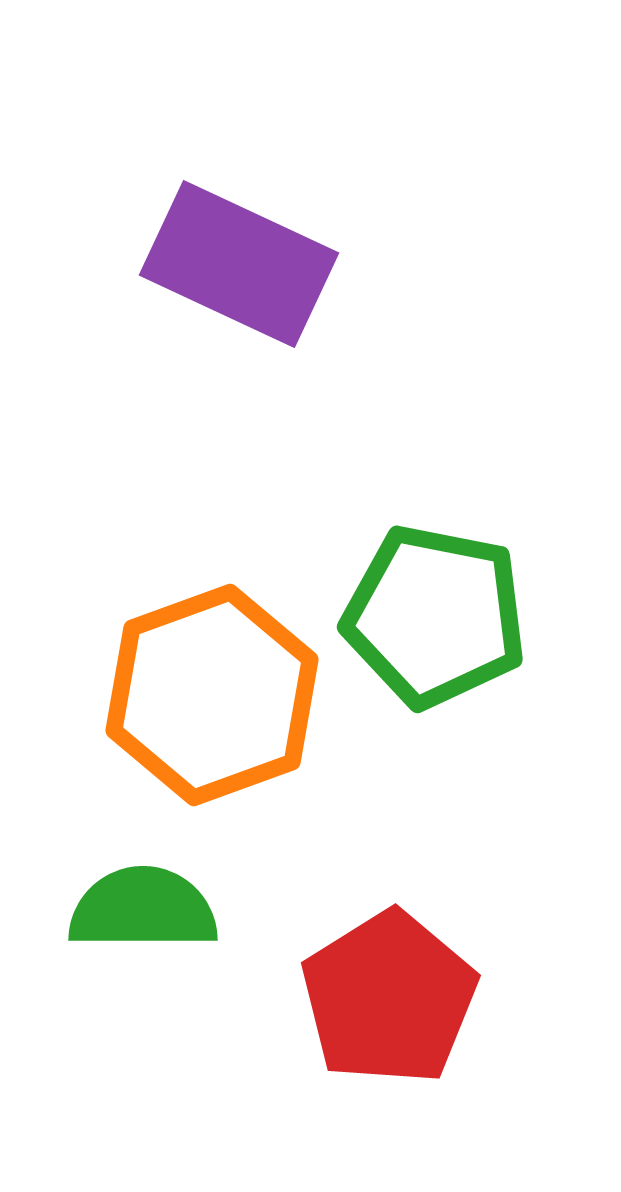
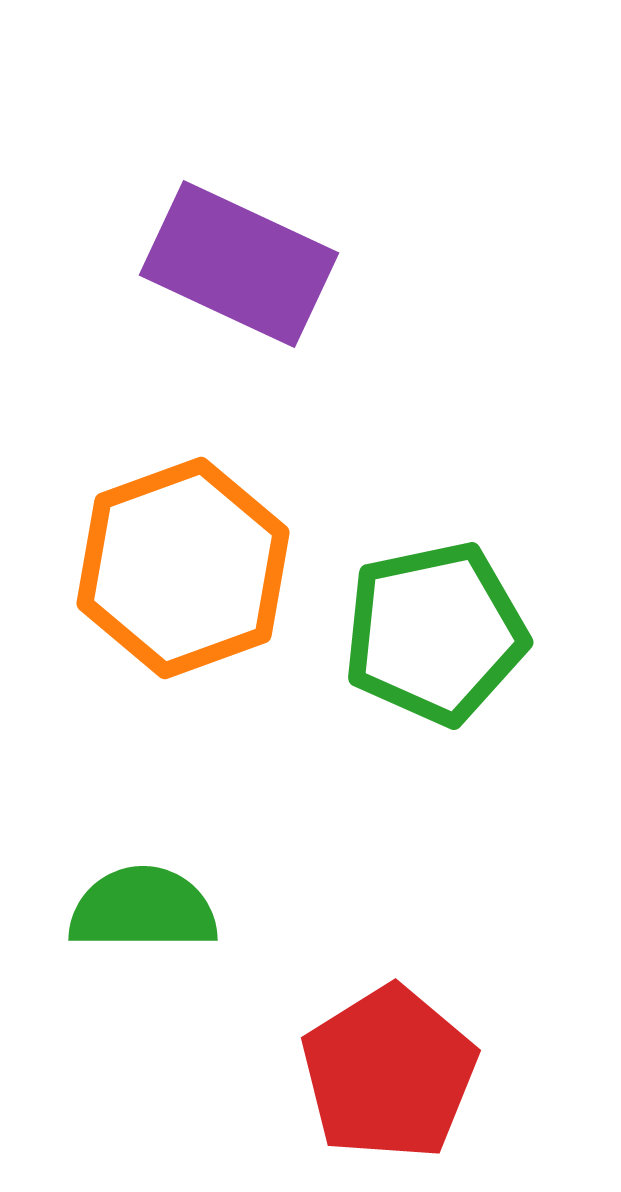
green pentagon: moved 17 px down; rotated 23 degrees counterclockwise
orange hexagon: moved 29 px left, 127 px up
red pentagon: moved 75 px down
